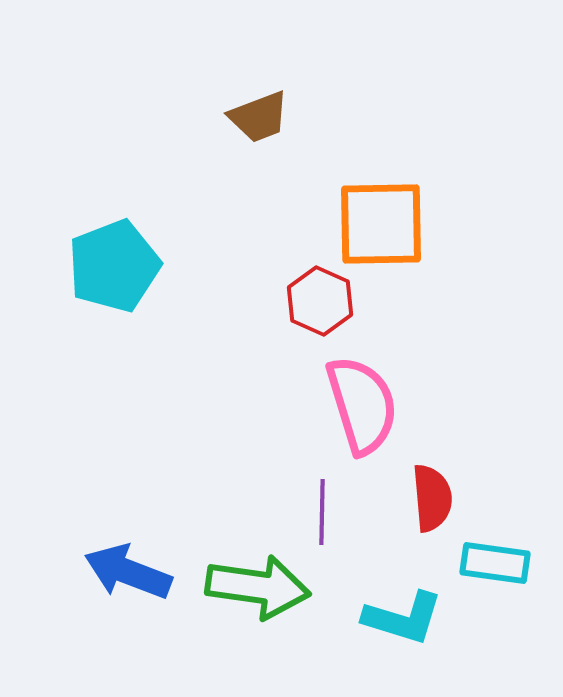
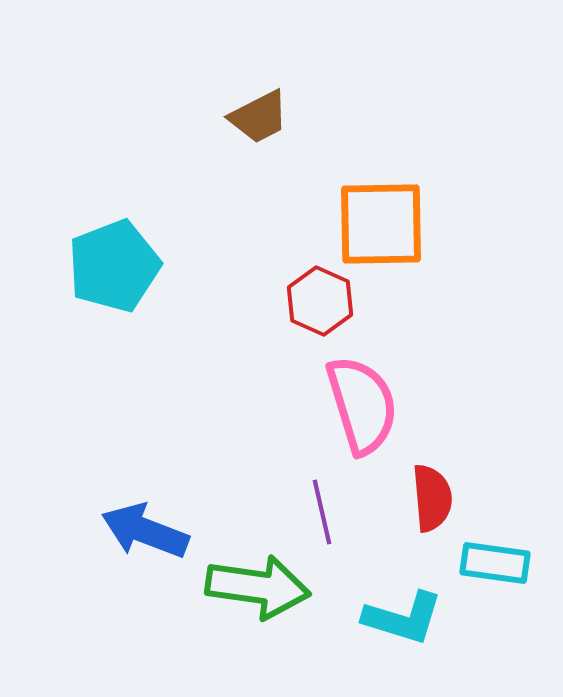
brown trapezoid: rotated 6 degrees counterclockwise
purple line: rotated 14 degrees counterclockwise
blue arrow: moved 17 px right, 41 px up
